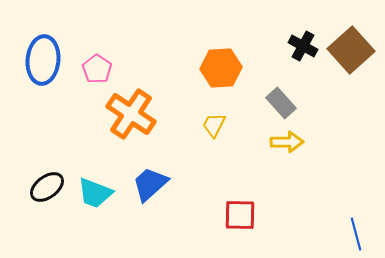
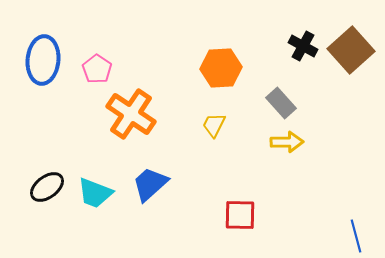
blue line: moved 2 px down
